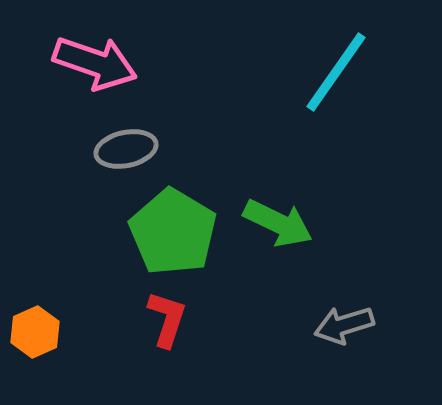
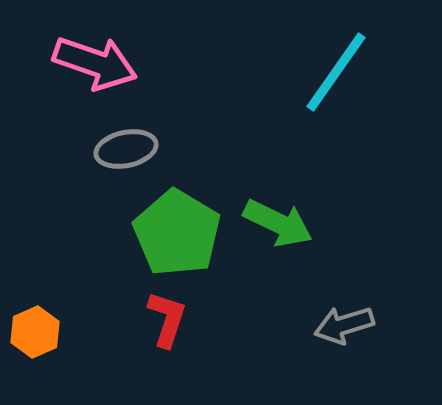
green pentagon: moved 4 px right, 1 px down
